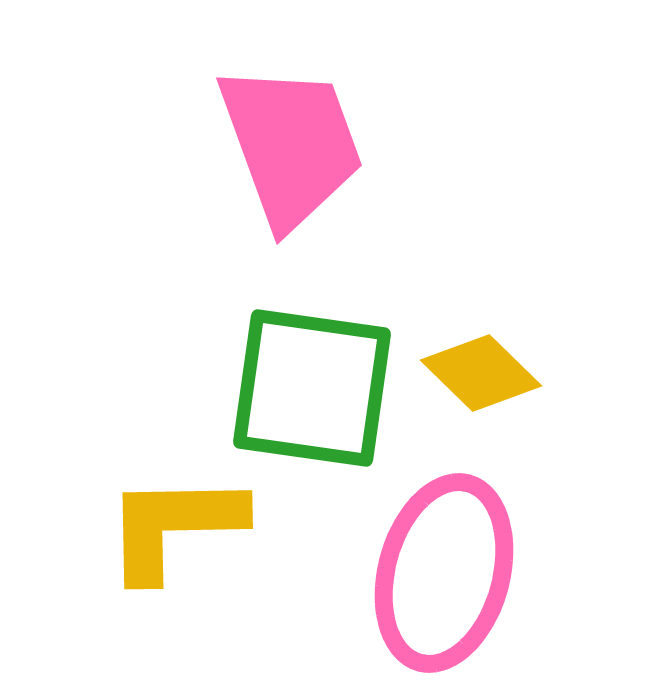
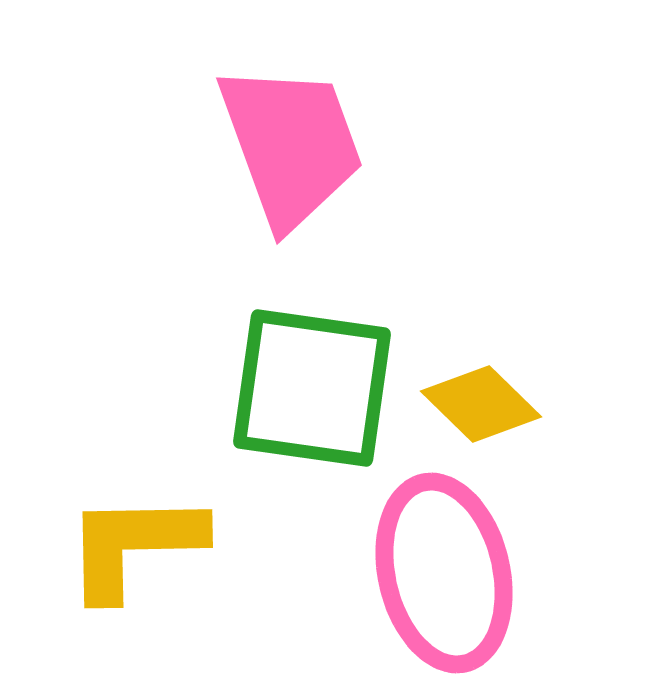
yellow diamond: moved 31 px down
yellow L-shape: moved 40 px left, 19 px down
pink ellipse: rotated 28 degrees counterclockwise
